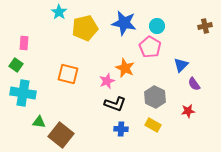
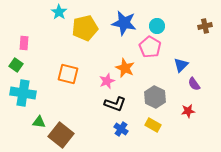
blue cross: rotated 32 degrees clockwise
